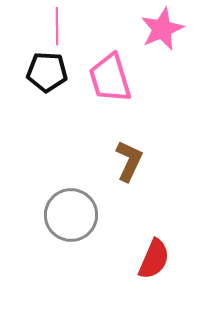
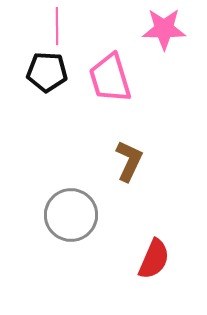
pink star: moved 2 px right; rotated 24 degrees clockwise
